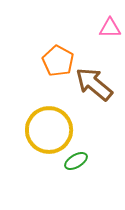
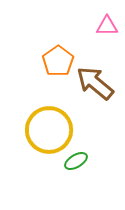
pink triangle: moved 3 px left, 2 px up
orange pentagon: rotated 8 degrees clockwise
brown arrow: moved 1 px right, 1 px up
